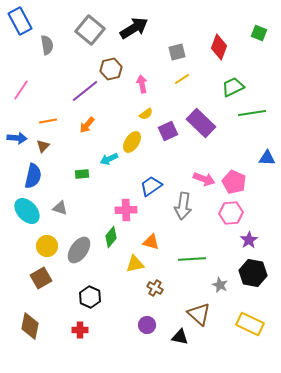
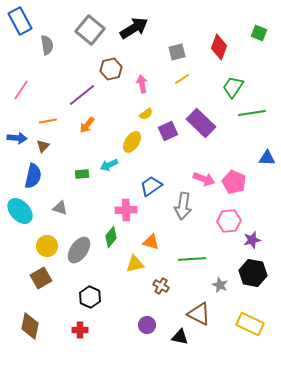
green trapezoid at (233, 87): rotated 30 degrees counterclockwise
purple line at (85, 91): moved 3 px left, 4 px down
cyan arrow at (109, 159): moved 6 px down
cyan ellipse at (27, 211): moved 7 px left
pink hexagon at (231, 213): moved 2 px left, 8 px down
purple star at (249, 240): moved 3 px right; rotated 18 degrees clockwise
brown cross at (155, 288): moved 6 px right, 2 px up
brown triangle at (199, 314): rotated 15 degrees counterclockwise
